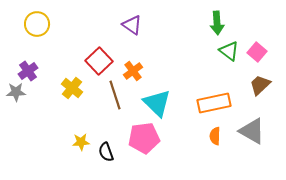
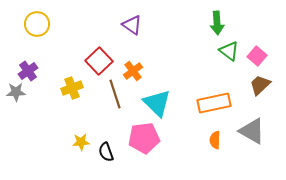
pink square: moved 4 px down
yellow cross: rotated 30 degrees clockwise
brown line: moved 1 px up
orange semicircle: moved 4 px down
